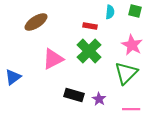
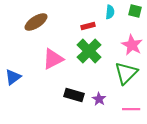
red rectangle: moved 2 px left; rotated 24 degrees counterclockwise
